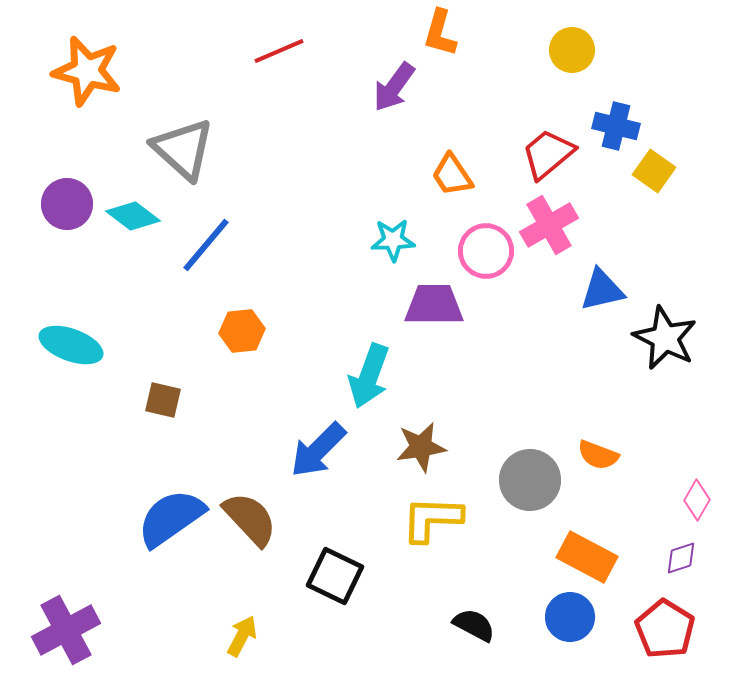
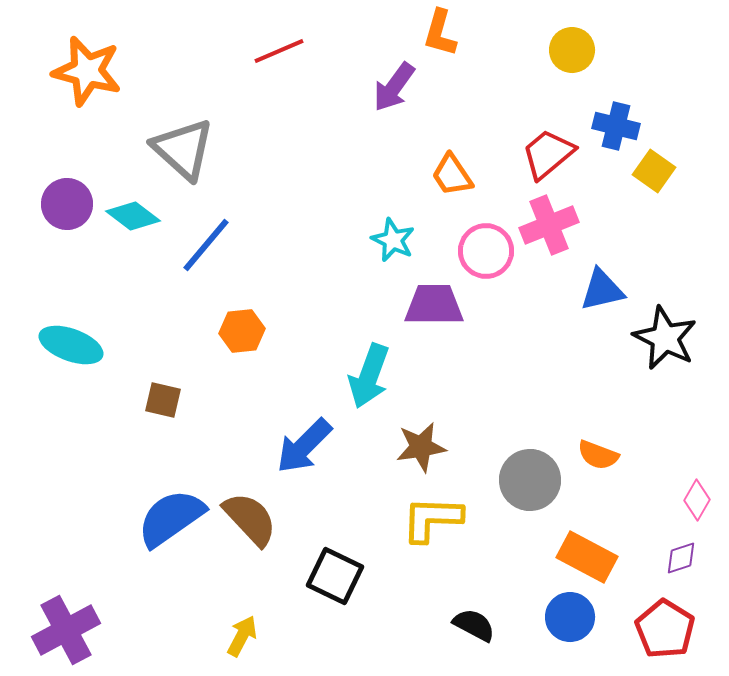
pink cross: rotated 8 degrees clockwise
cyan star: rotated 27 degrees clockwise
blue arrow: moved 14 px left, 4 px up
